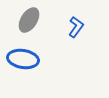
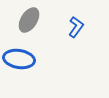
blue ellipse: moved 4 px left
